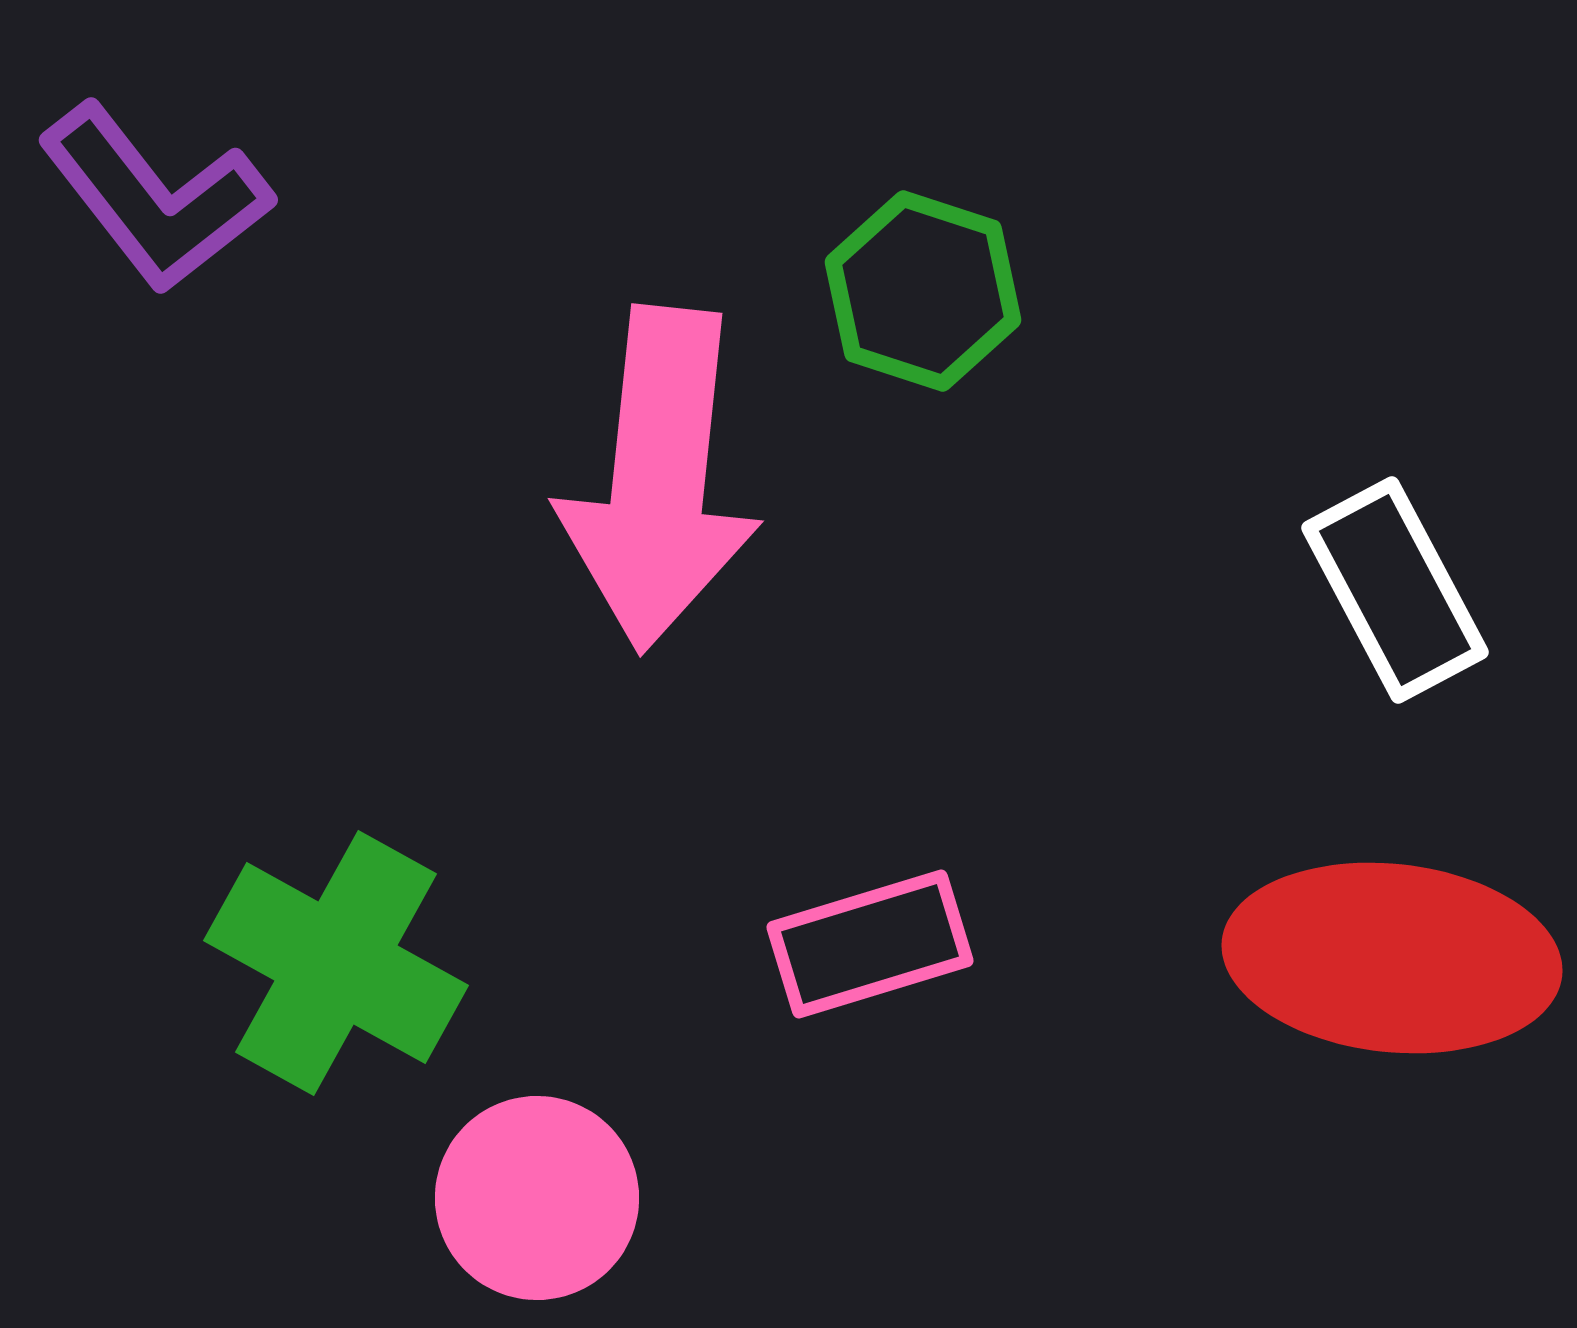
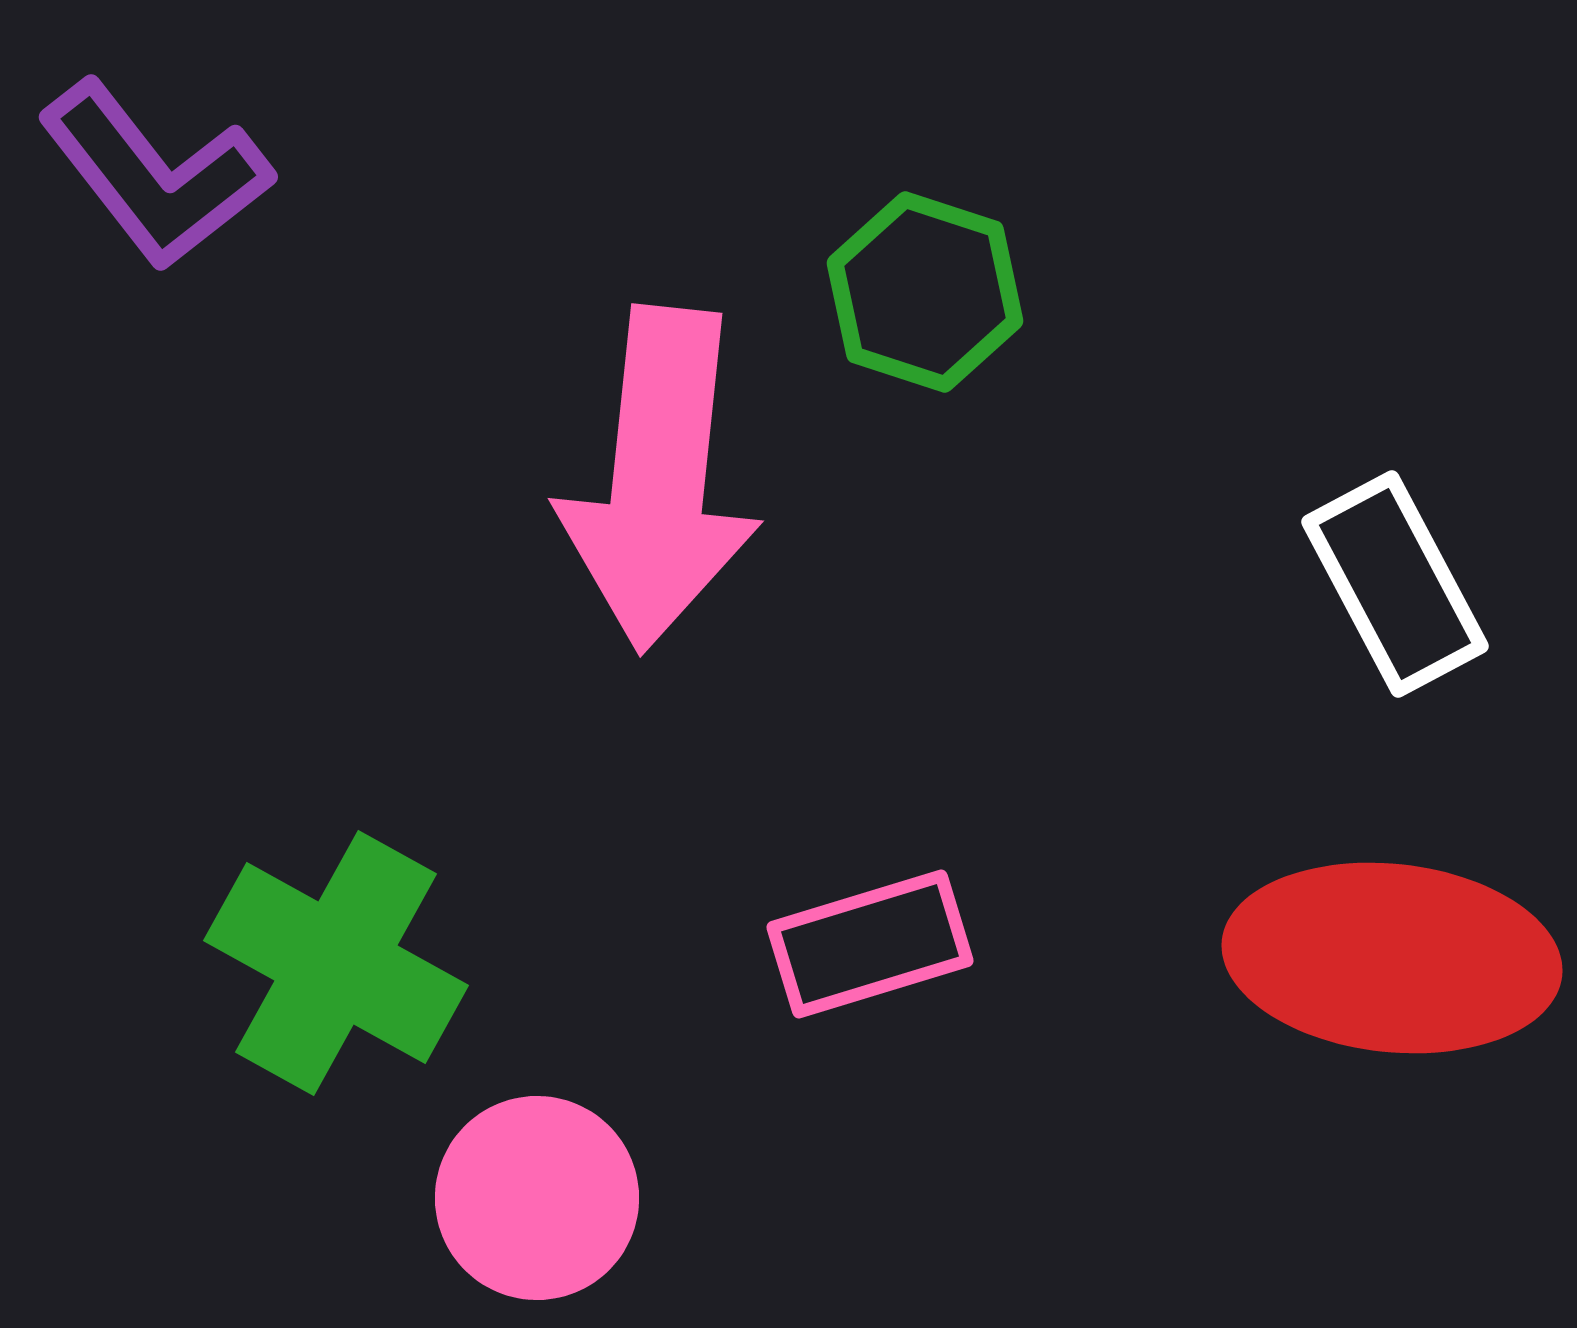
purple L-shape: moved 23 px up
green hexagon: moved 2 px right, 1 px down
white rectangle: moved 6 px up
